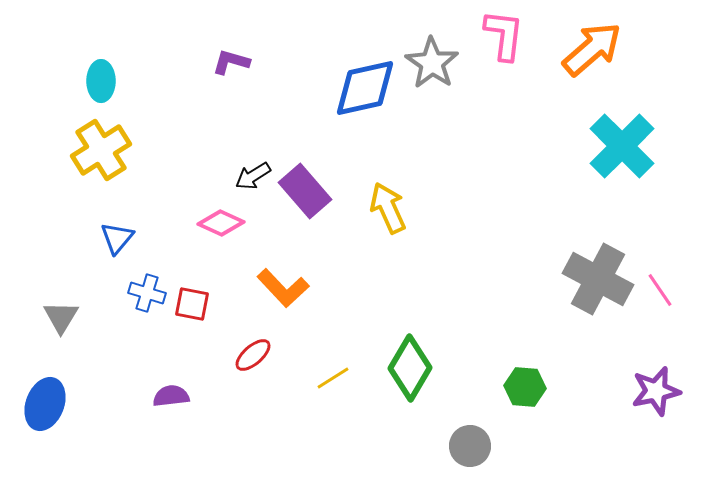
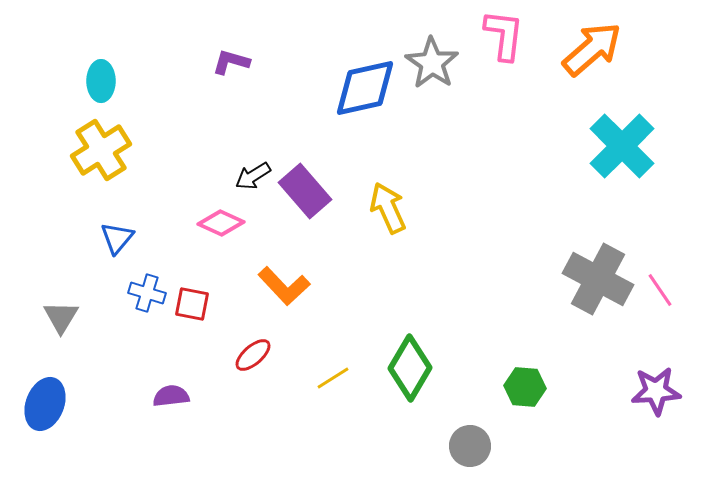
orange L-shape: moved 1 px right, 2 px up
purple star: rotated 9 degrees clockwise
